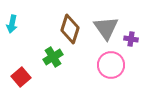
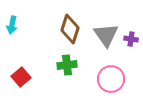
cyan arrow: moved 1 px down
gray triangle: moved 7 px down
green cross: moved 14 px right, 8 px down; rotated 24 degrees clockwise
pink circle: moved 14 px down
